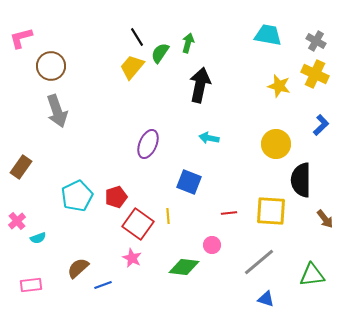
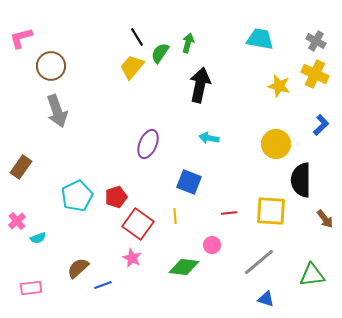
cyan trapezoid: moved 8 px left, 4 px down
yellow line: moved 7 px right
pink rectangle: moved 3 px down
